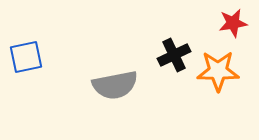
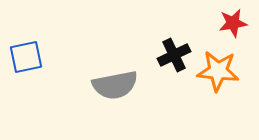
orange star: rotated 6 degrees clockwise
